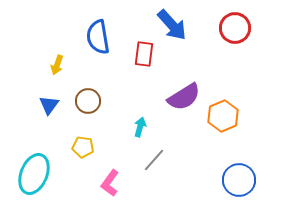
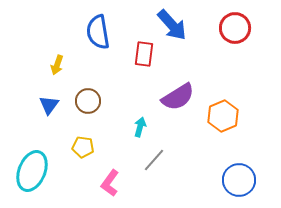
blue semicircle: moved 5 px up
purple semicircle: moved 6 px left
cyan ellipse: moved 2 px left, 3 px up
